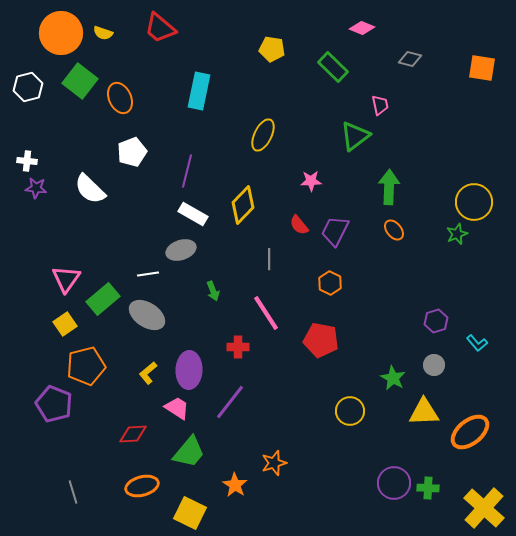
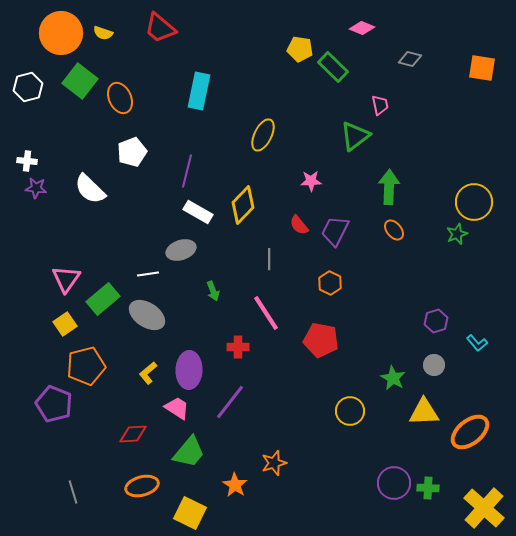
yellow pentagon at (272, 49): moved 28 px right
white rectangle at (193, 214): moved 5 px right, 2 px up
